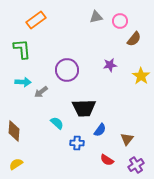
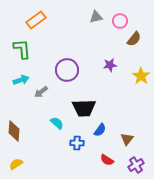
cyan arrow: moved 2 px left, 2 px up; rotated 21 degrees counterclockwise
